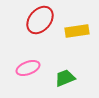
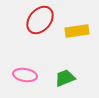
pink ellipse: moved 3 px left, 7 px down; rotated 30 degrees clockwise
